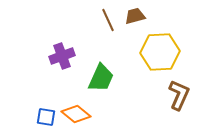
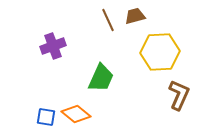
purple cross: moved 9 px left, 10 px up
